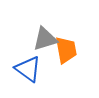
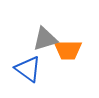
orange trapezoid: moved 2 px right; rotated 100 degrees clockwise
